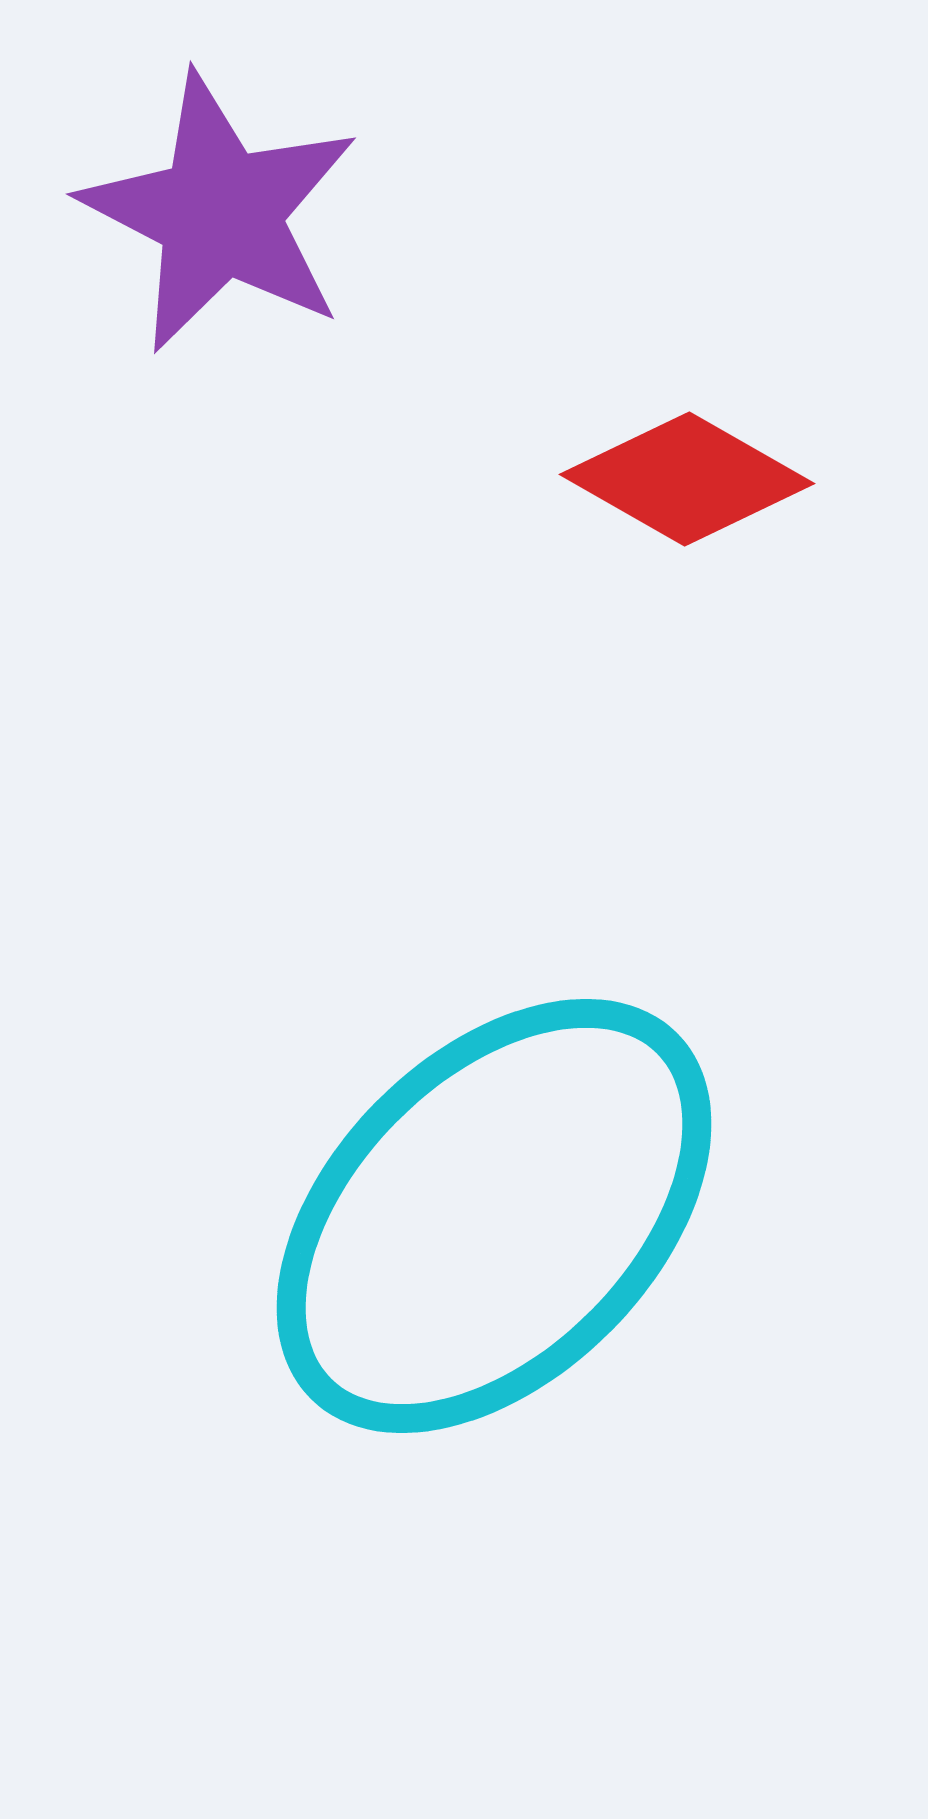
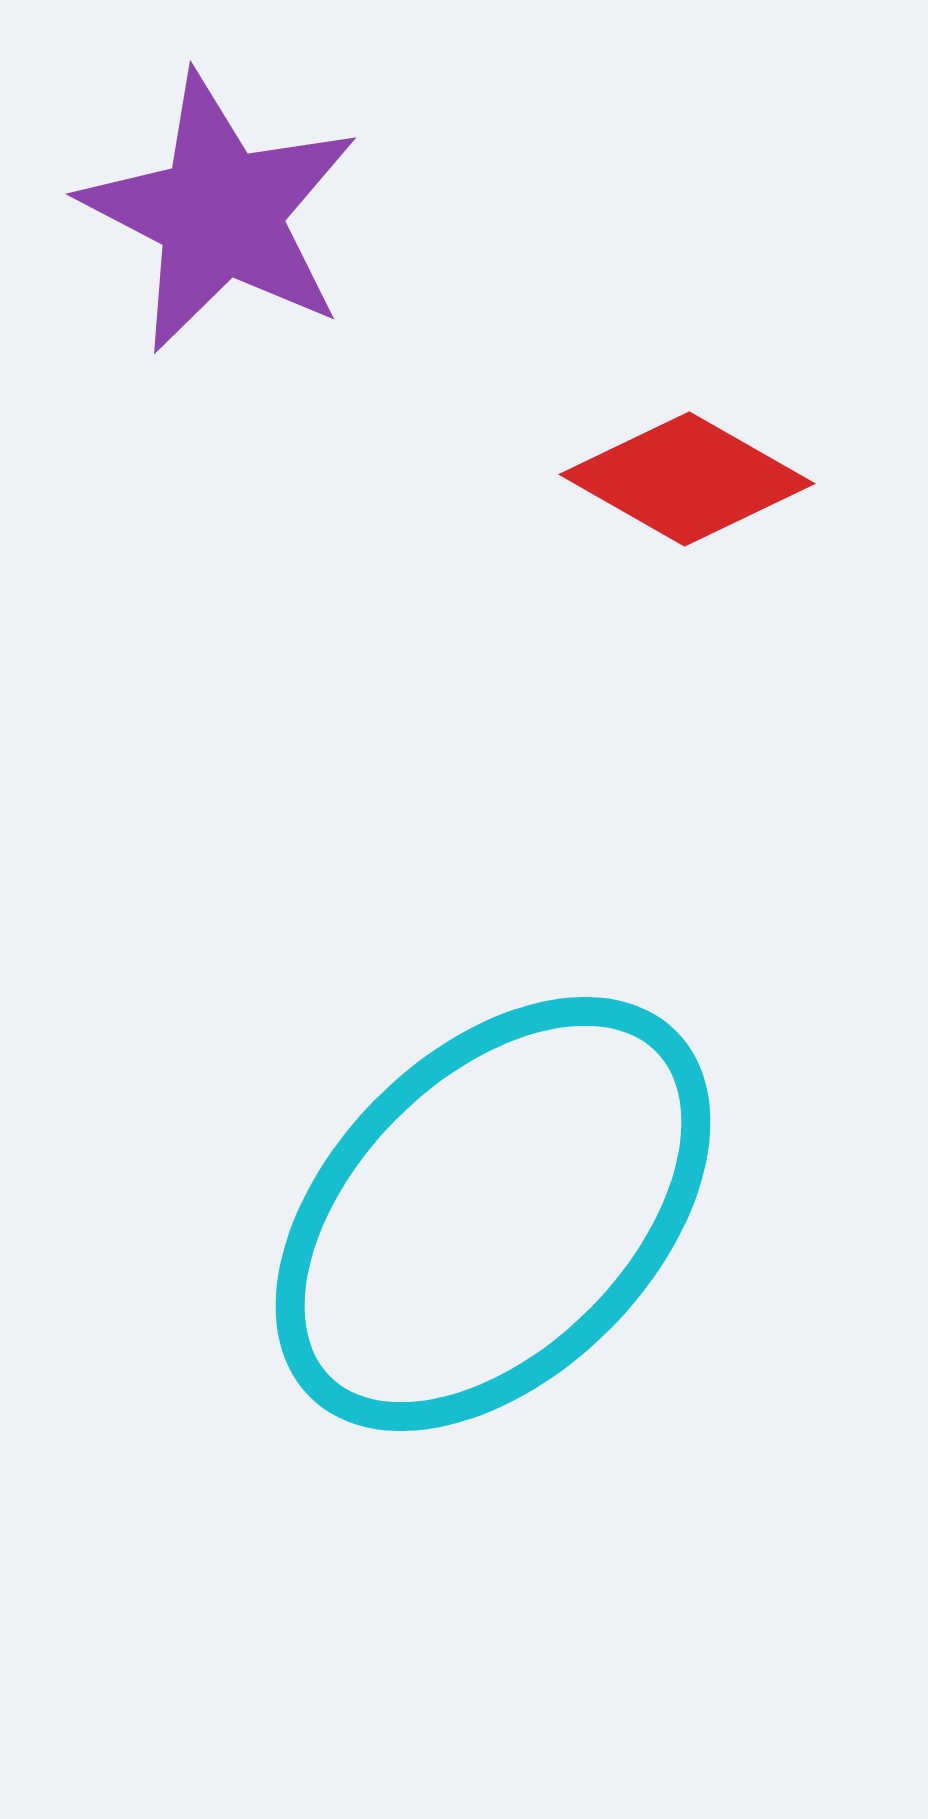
cyan ellipse: moved 1 px left, 2 px up
